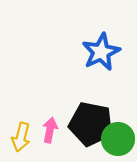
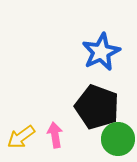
black pentagon: moved 6 px right, 17 px up; rotated 9 degrees clockwise
pink arrow: moved 5 px right, 5 px down; rotated 20 degrees counterclockwise
yellow arrow: rotated 40 degrees clockwise
